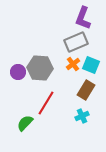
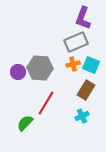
orange cross: rotated 24 degrees clockwise
